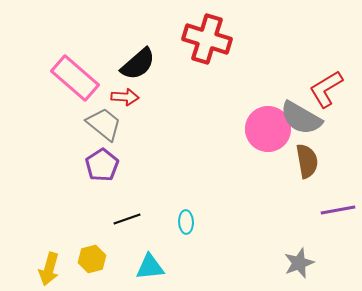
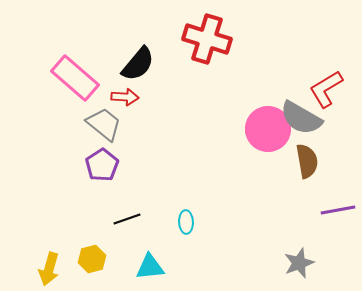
black semicircle: rotated 9 degrees counterclockwise
